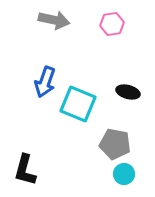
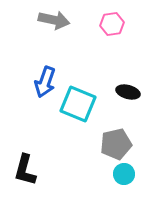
gray pentagon: moved 1 px right; rotated 24 degrees counterclockwise
